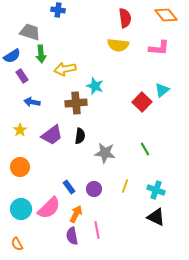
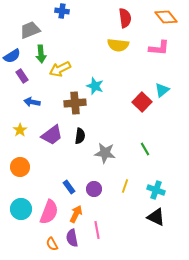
blue cross: moved 4 px right, 1 px down
orange diamond: moved 2 px down
gray trapezoid: moved 2 px up; rotated 40 degrees counterclockwise
yellow arrow: moved 5 px left; rotated 15 degrees counterclockwise
brown cross: moved 1 px left
pink semicircle: moved 4 px down; rotated 25 degrees counterclockwise
purple semicircle: moved 2 px down
orange semicircle: moved 35 px right
